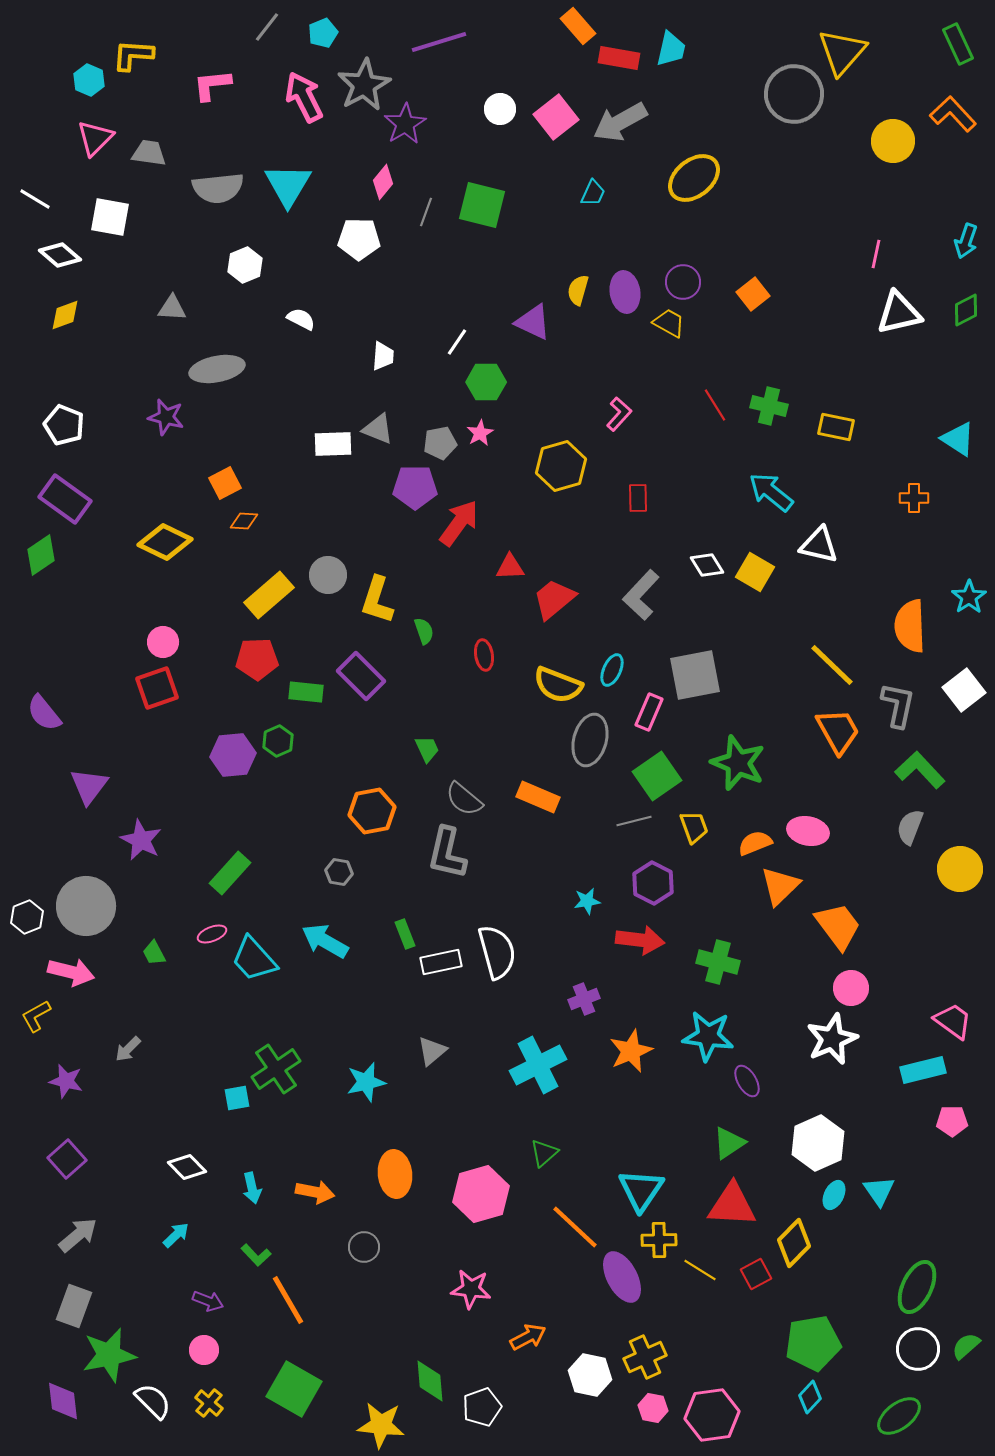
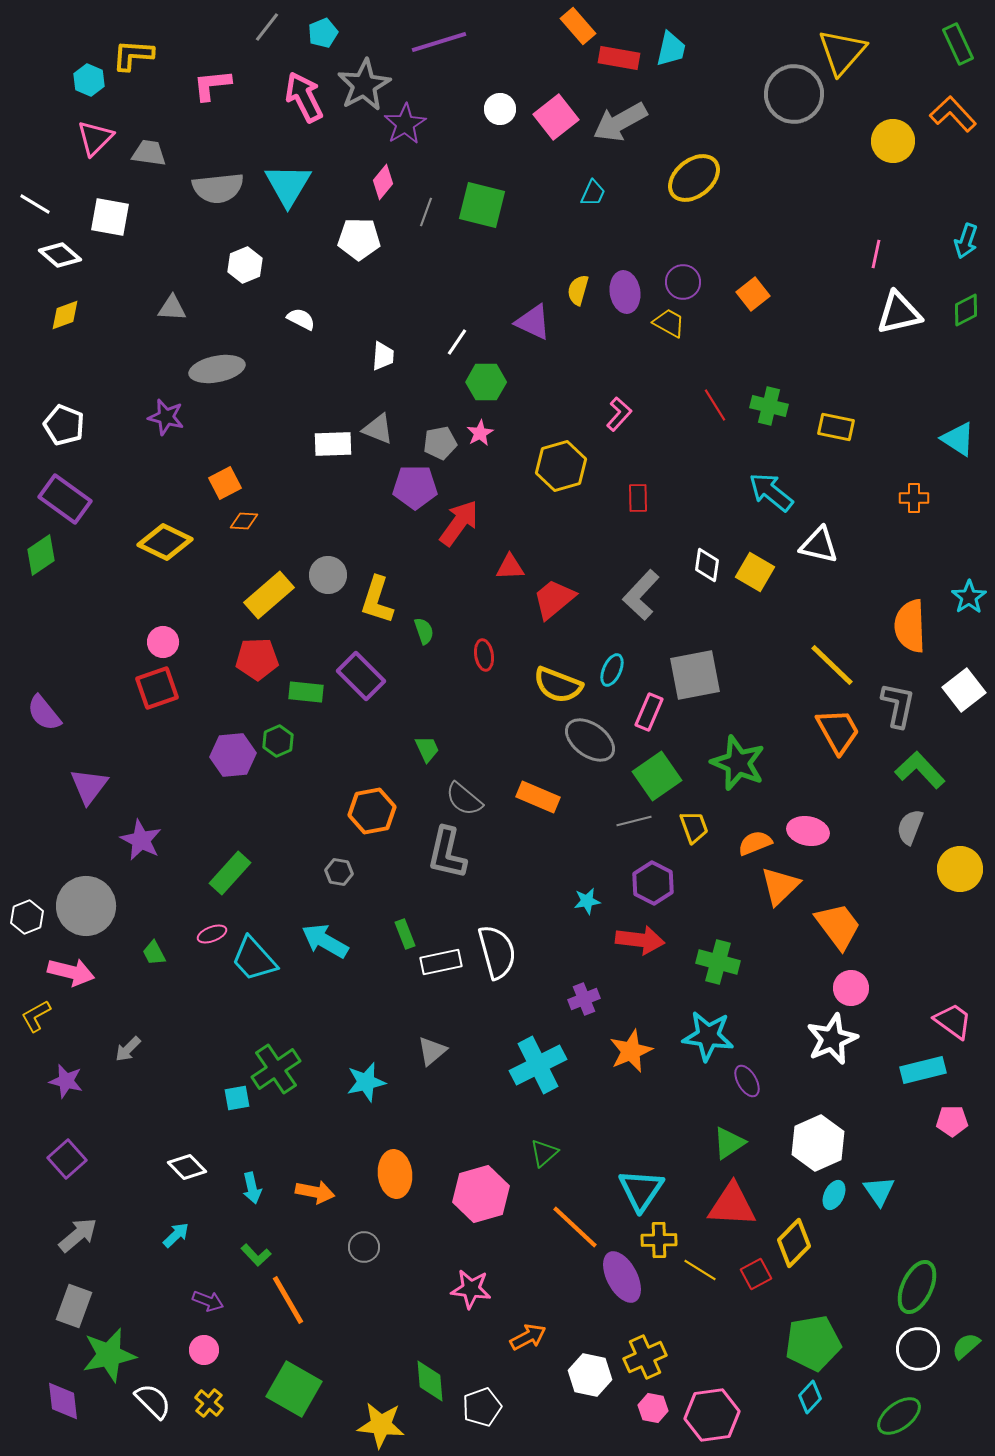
white line at (35, 199): moved 5 px down
white diamond at (707, 565): rotated 40 degrees clockwise
gray ellipse at (590, 740): rotated 69 degrees counterclockwise
